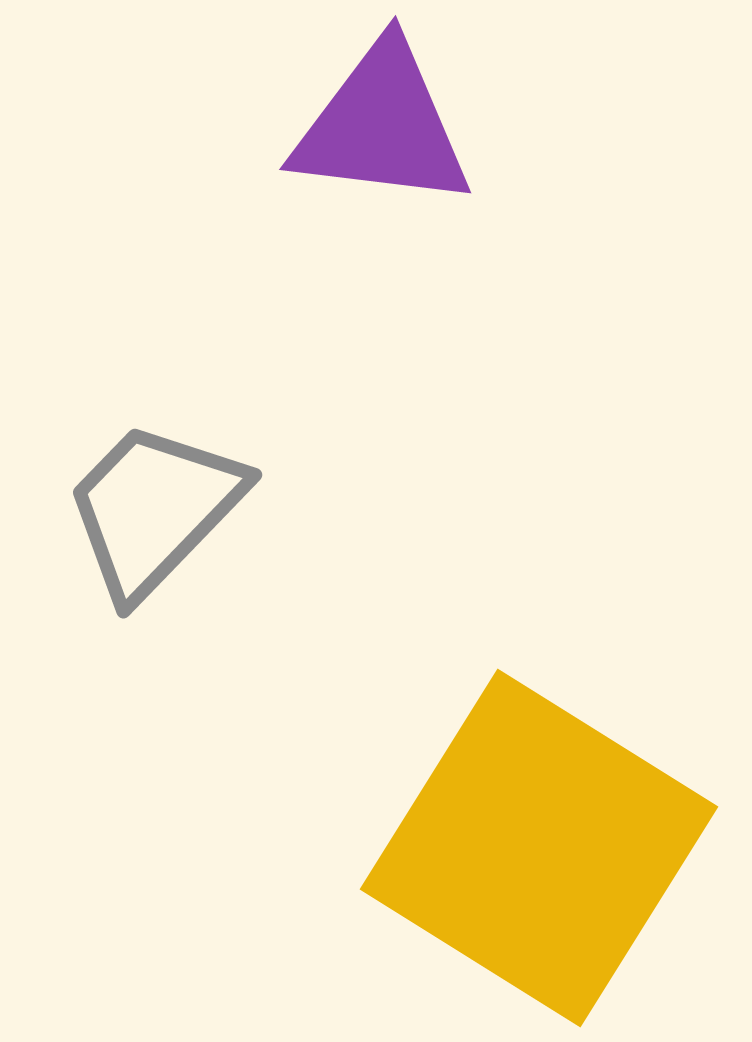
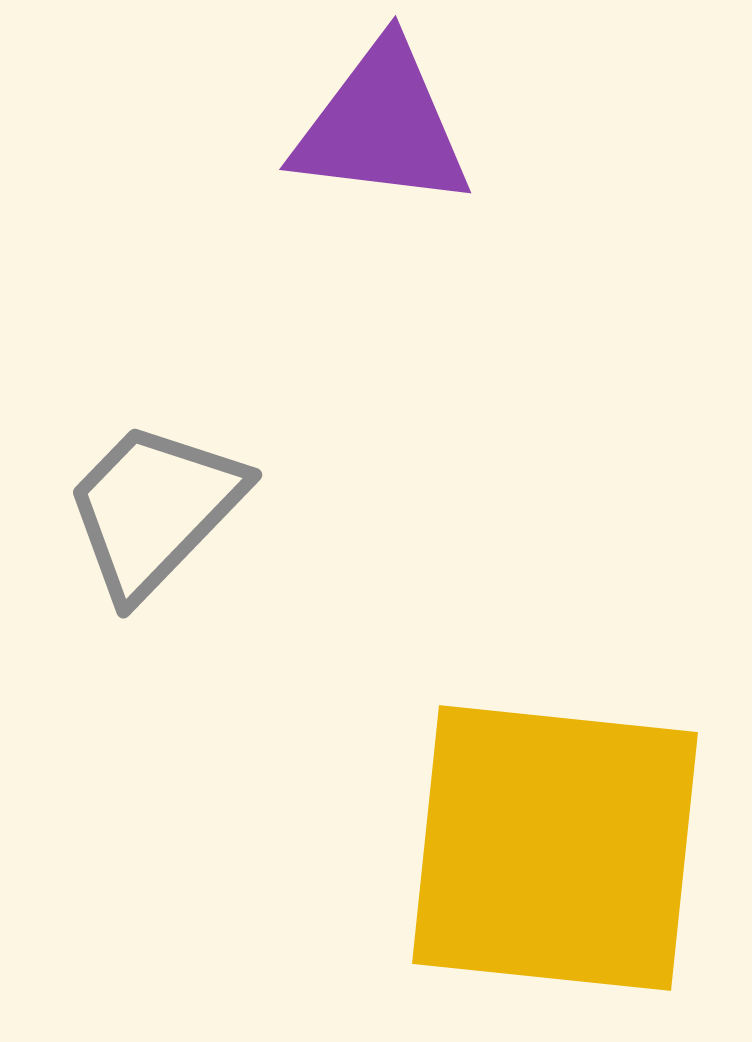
yellow square: moved 16 px right; rotated 26 degrees counterclockwise
